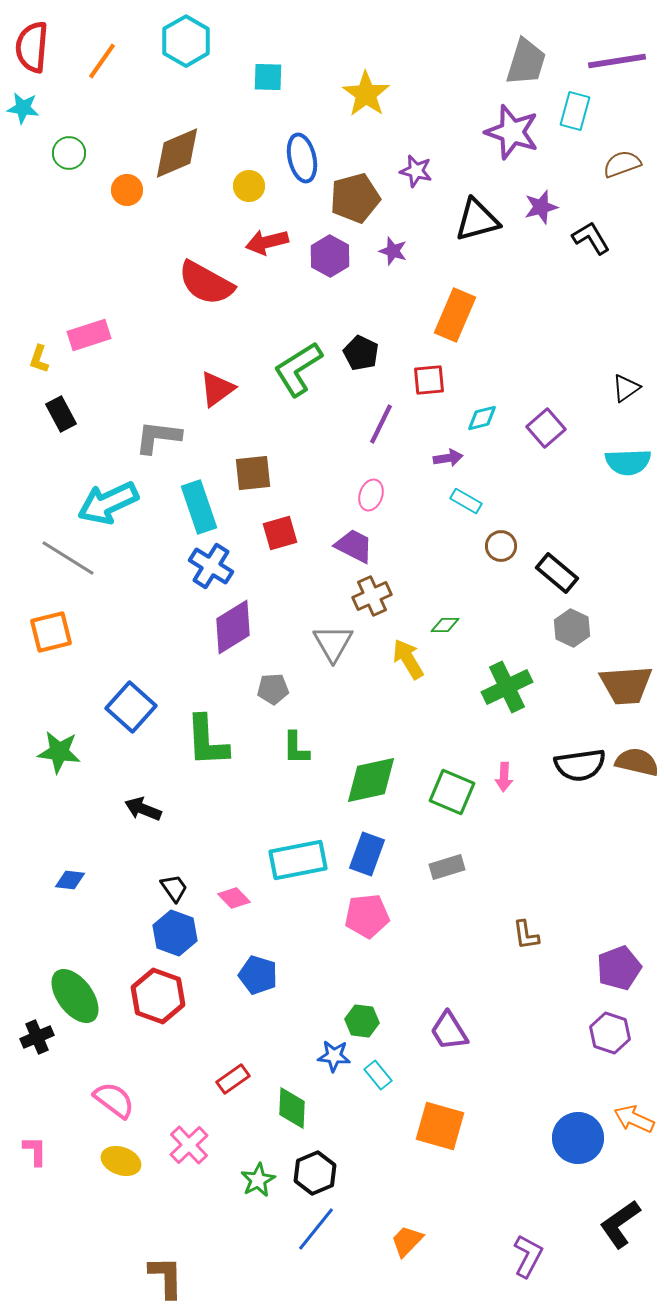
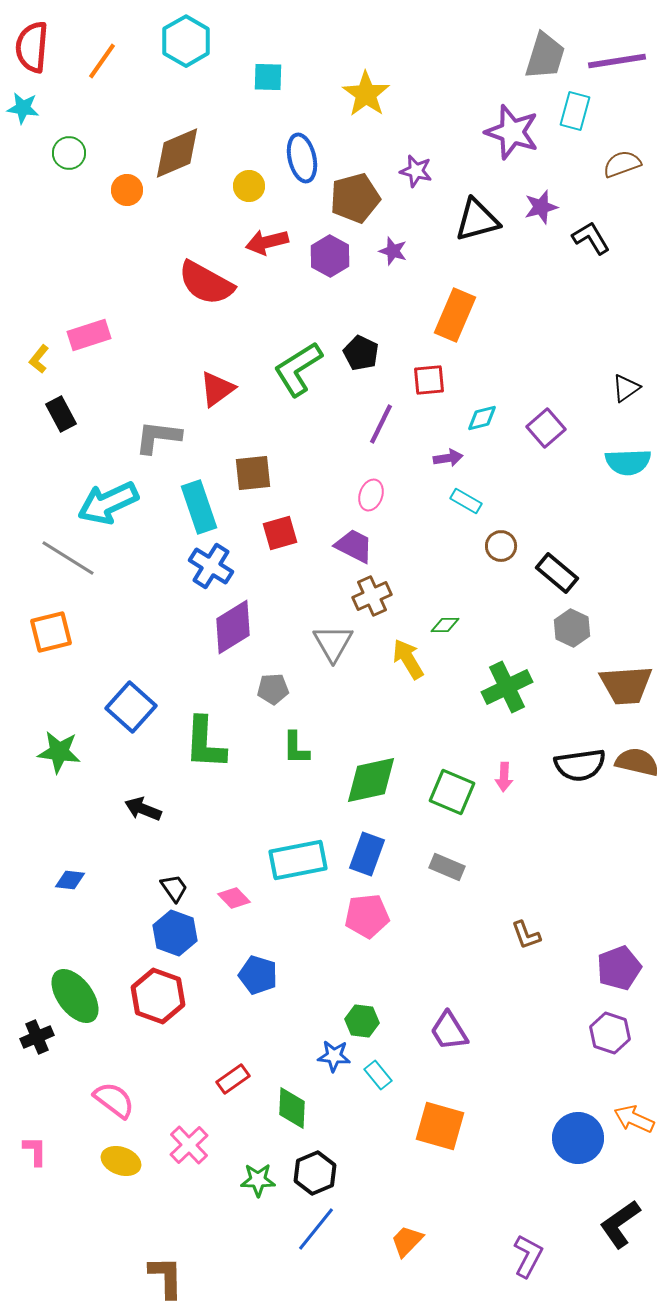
gray trapezoid at (526, 62): moved 19 px right, 6 px up
yellow L-shape at (39, 359): rotated 20 degrees clockwise
green L-shape at (207, 741): moved 2 px left, 2 px down; rotated 6 degrees clockwise
gray rectangle at (447, 867): rotated 40 degrees clockwise
brown L-shape at (526, 935): rotated 12 degrees counterclockwise
green star at (258, 1180): rotated 28 degrees clockwise
